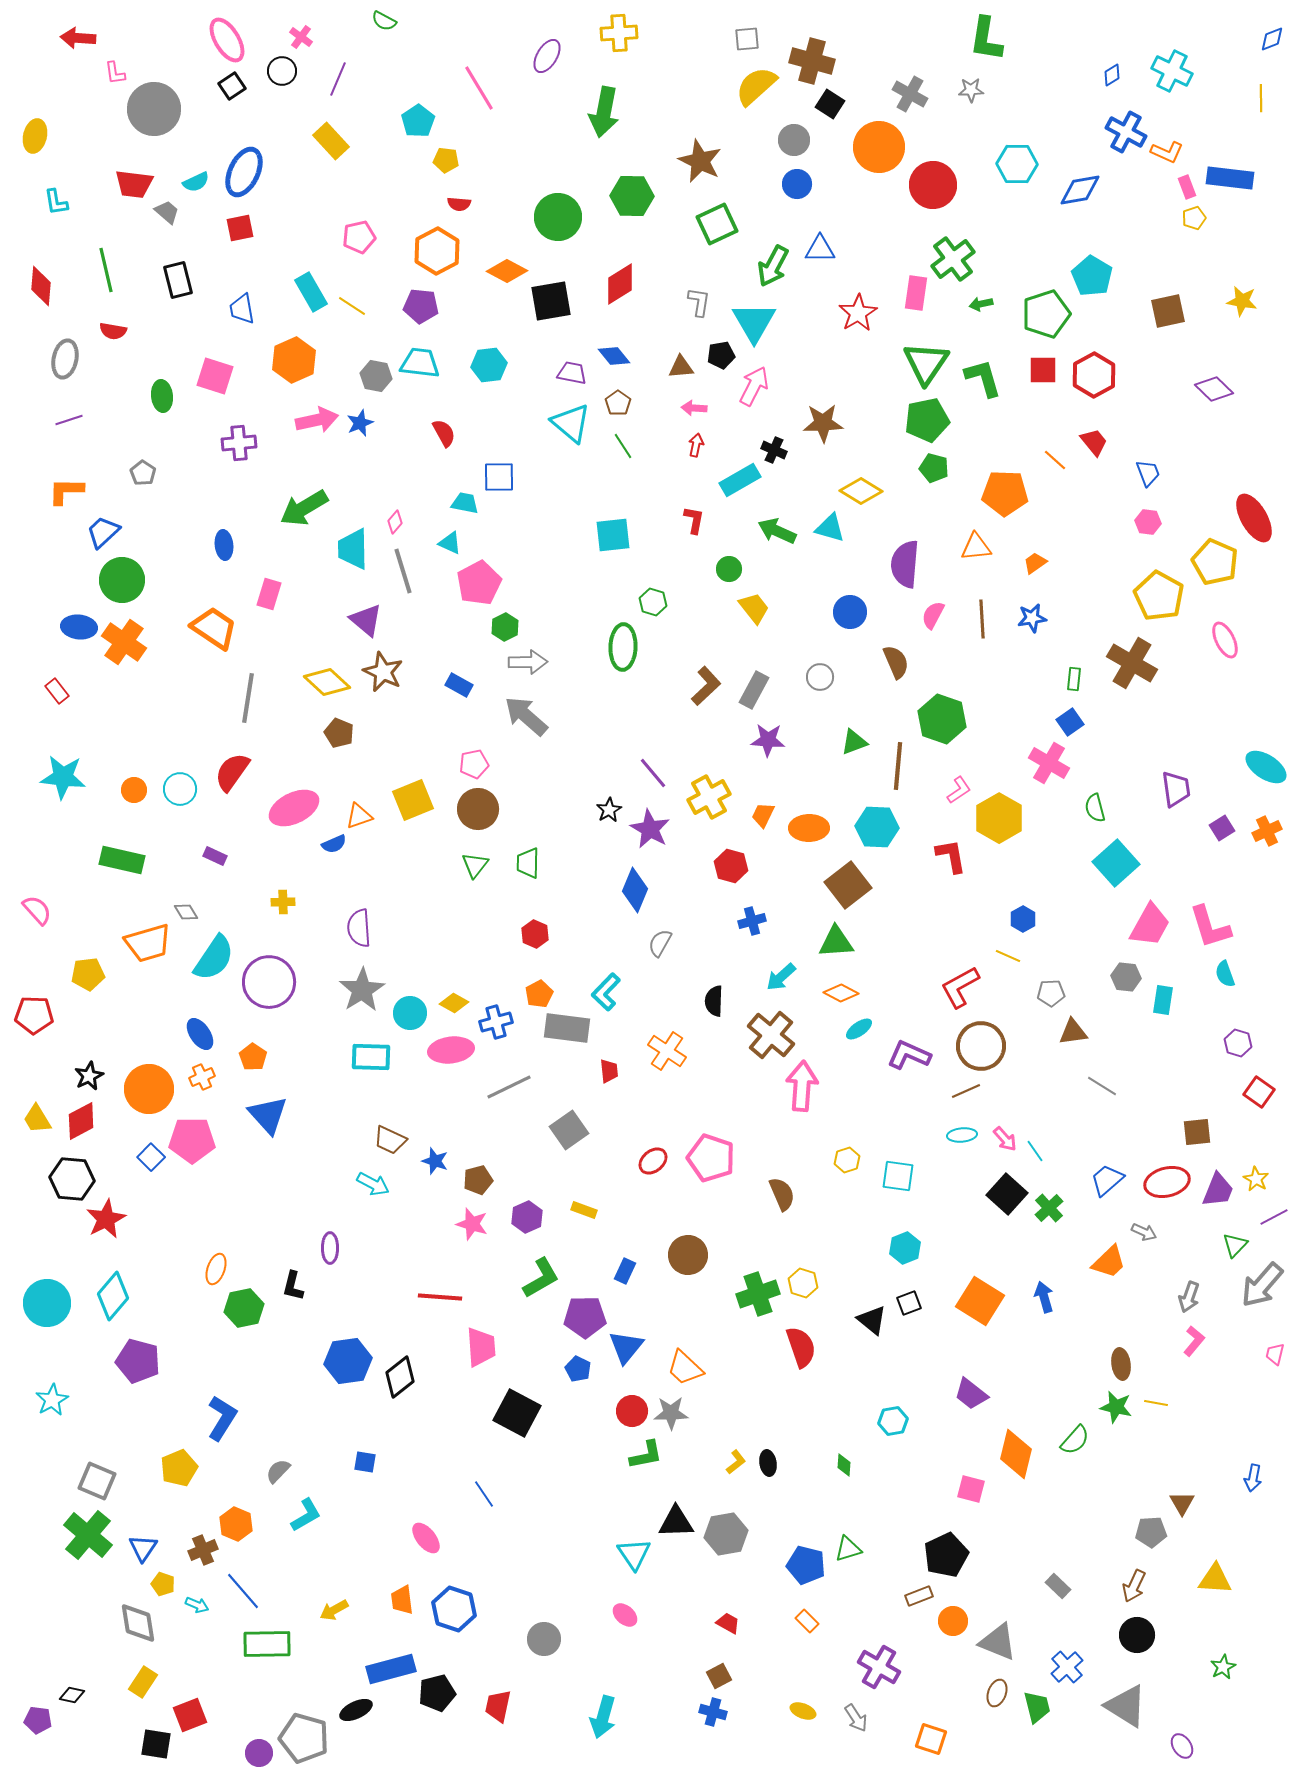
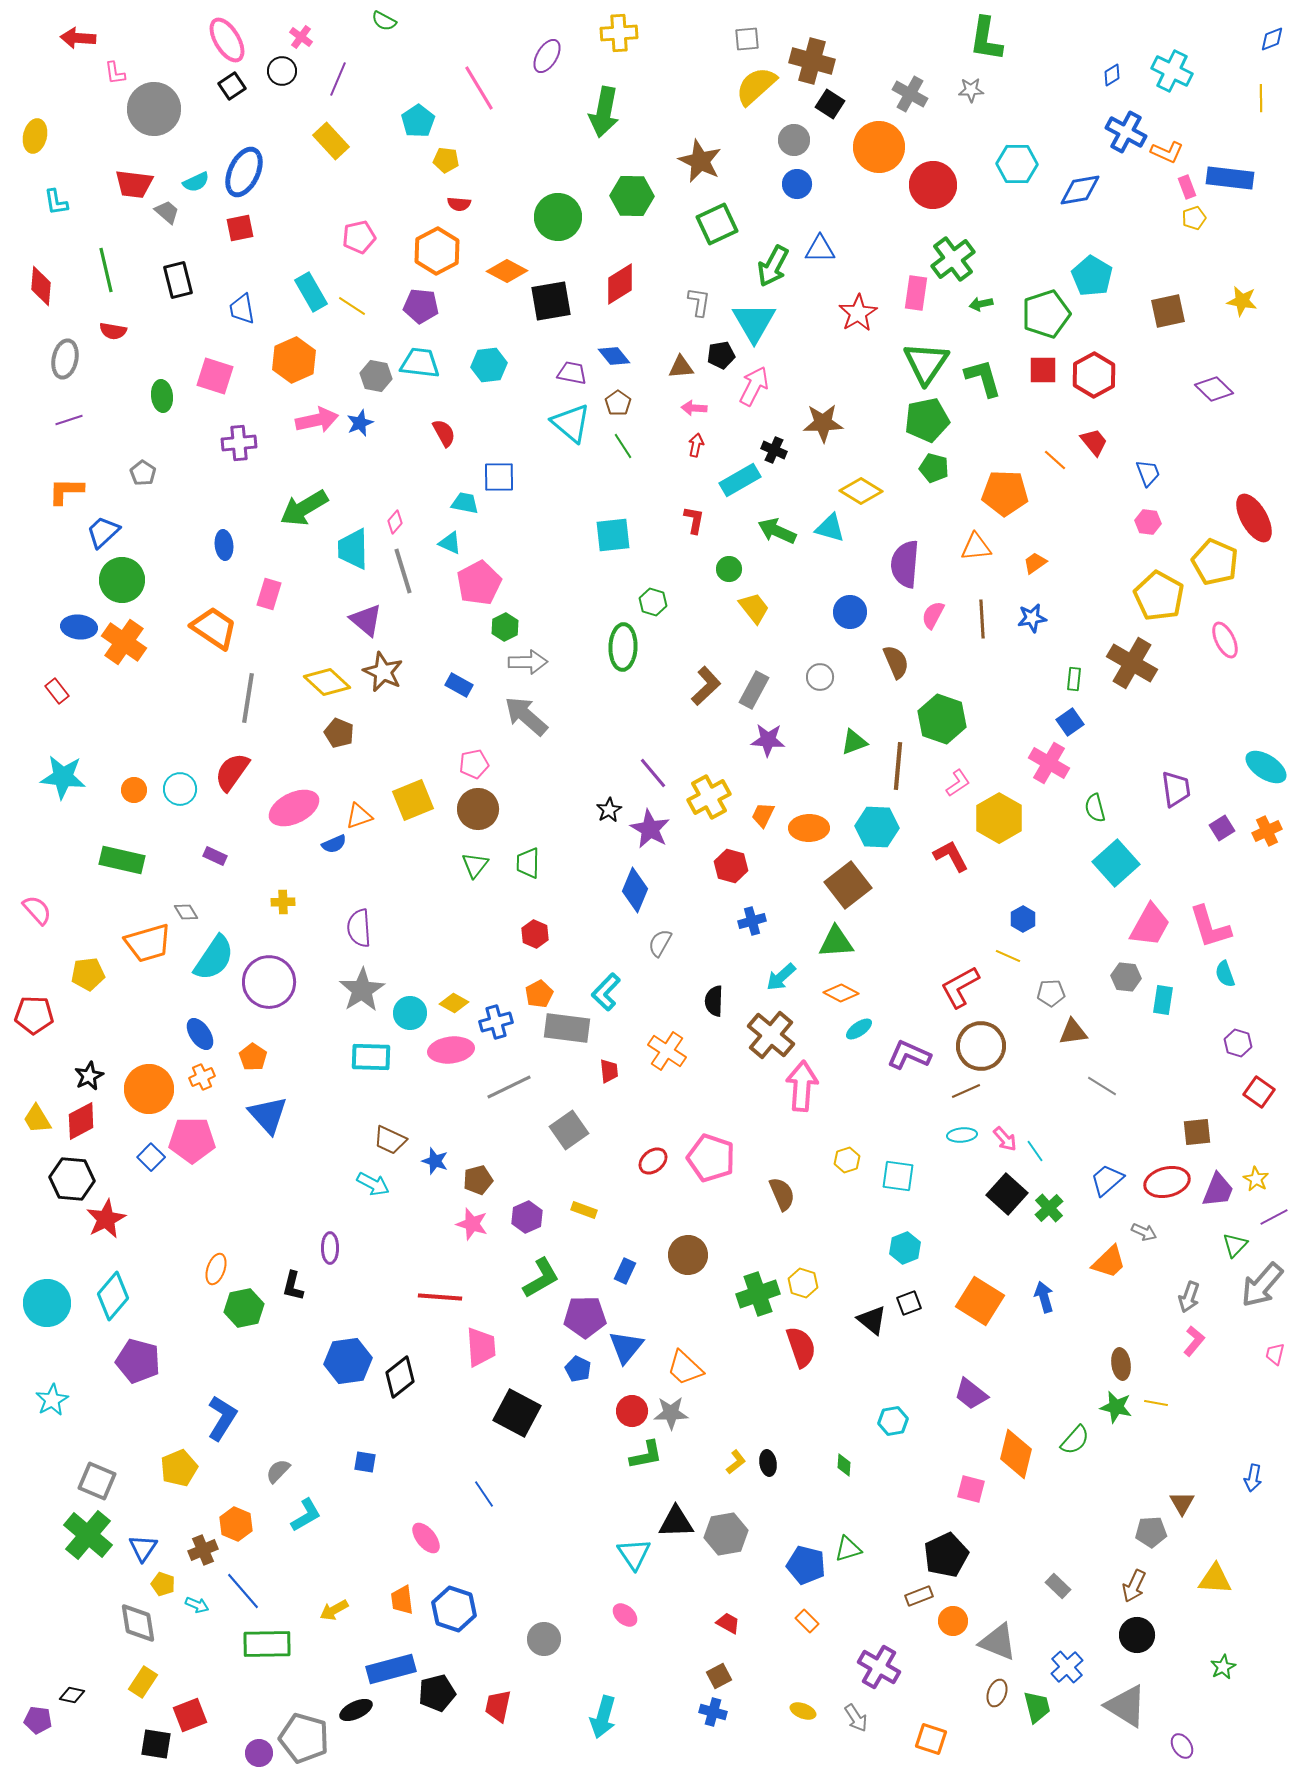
pink L-shape at (959, 790): moved 1 px left, 7 px up
red L-shape at (951, 856): rotated 18 degrees counterclockwise
